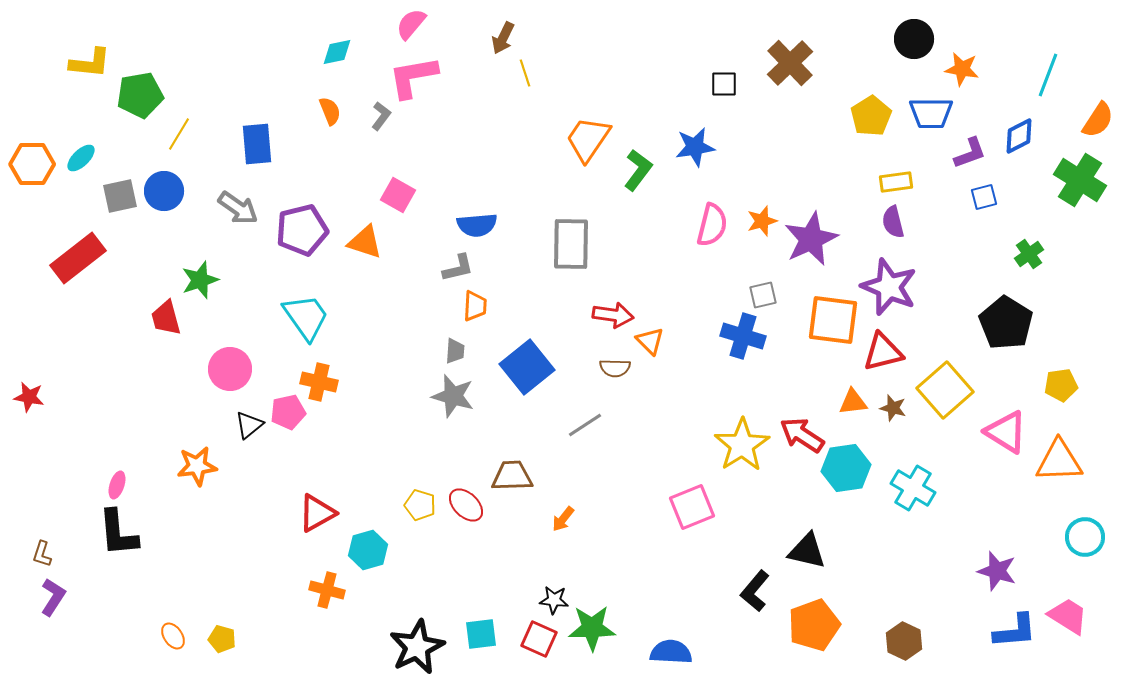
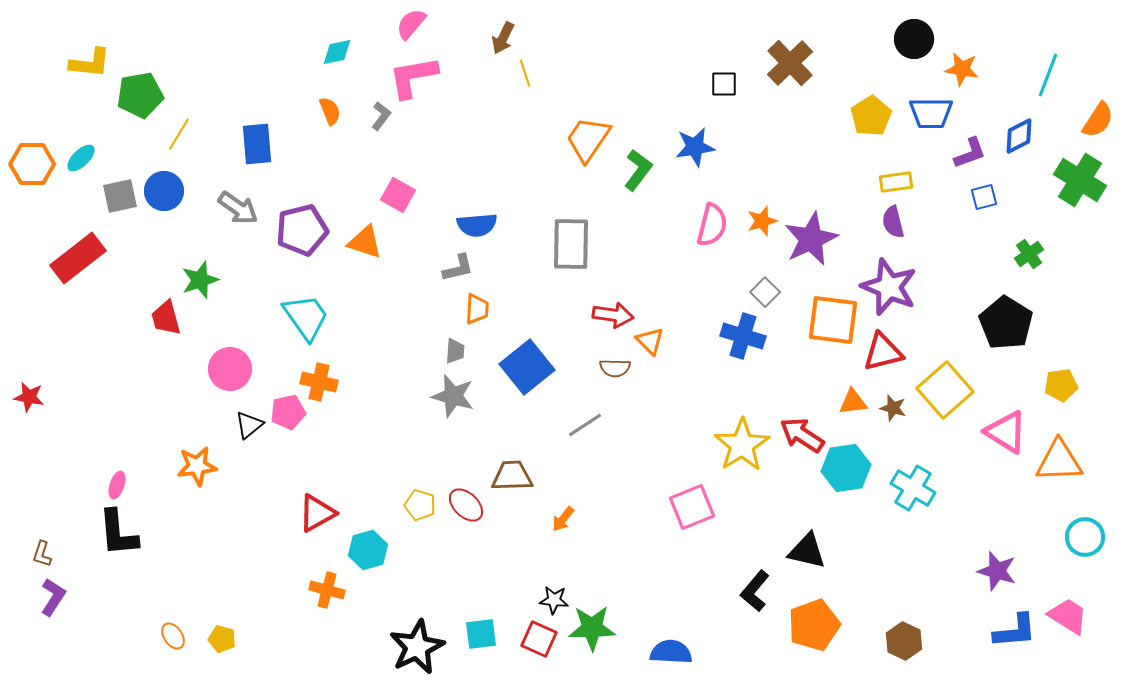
gray square at (763, 295): moved 2 px right, 3 px up; rotated 32 degrees counterclockwise
orange trapezoid at (475, 306): moved 2 px right, 3 px down
